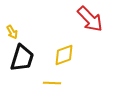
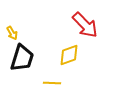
red arrow: moved 5 px left, 6 px down
yellow arrow: moved 1 px down
yellow diamond: moved 5 px right
